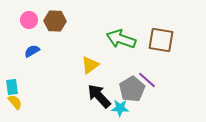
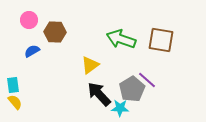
brown hexagon: moved 11 px down
cyan rectangle: moved 1 px right, 2 px up
black arrow: moved 2 px up
